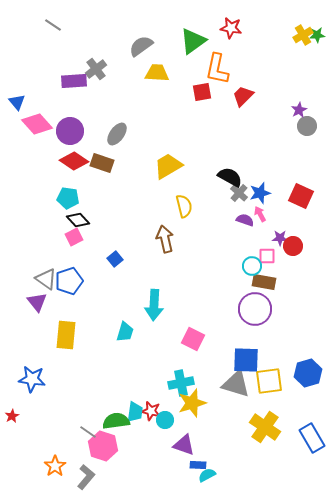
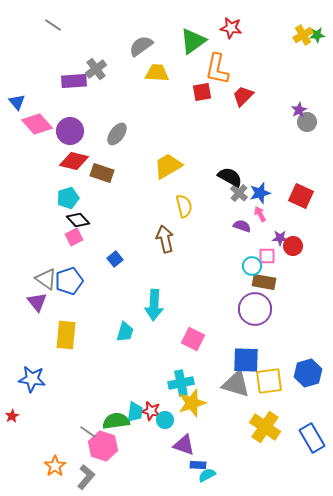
gray circle at (307, 126): moved 4 px up
red diamond at (74, 161): rotated 20 degrees counterclockwise
brown rectangle at (102, 163): moved 10 px down
cyan pentagon at (68, 198): rotated 25 degrees counterclockwise
purple semicircle at (245, 220): moved 3 px left, 6 px down
